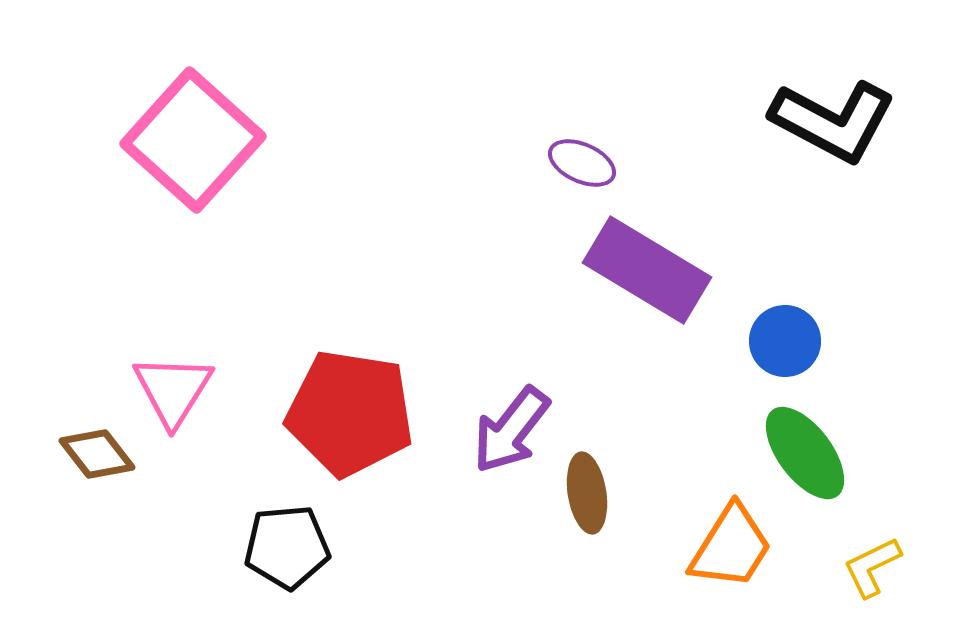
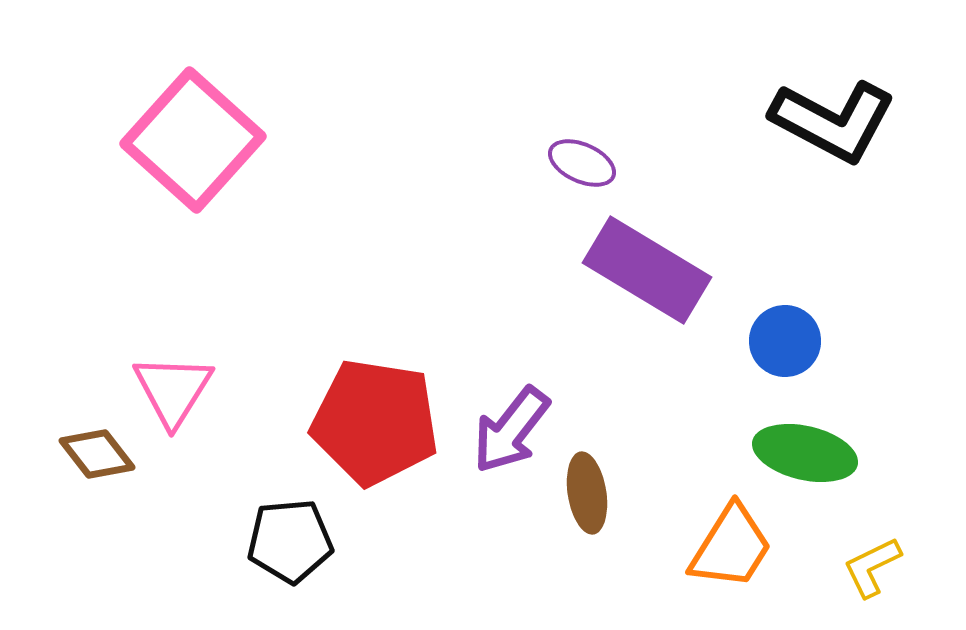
red pentagon: moved 25 px right, 9 px down
green ellipse: rotated 40 degrees counterclockwise
black pentagon: moved 3 px right, 6 px up
